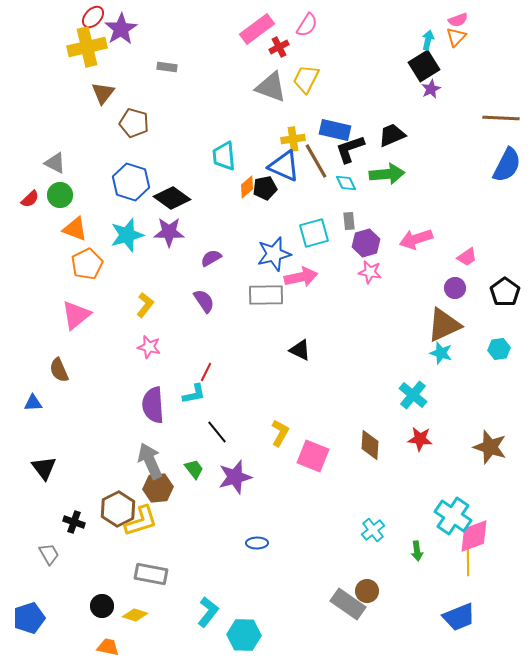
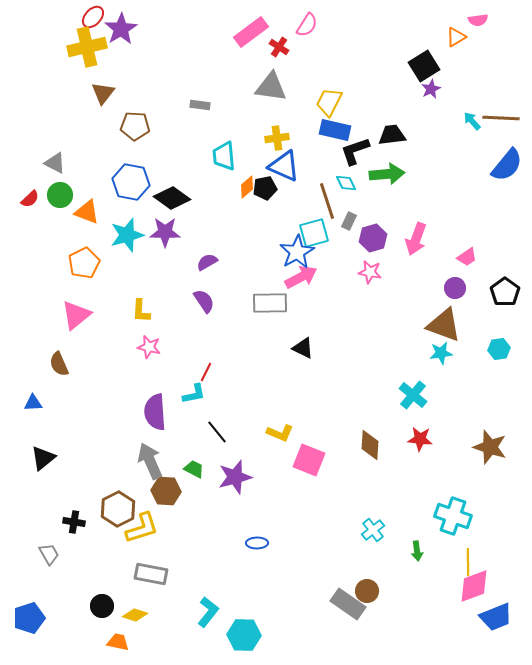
pink semicircle at (458, 20): moved 20 px right; rotated 12 degrees clockwise
pink rectangle at (257, 29): moved 6 px left, 3 px down
orange triangle at (456, 37): rotated 15 degrees clockwise
cyan arrow at (428, 40): moved 44 px right, 81 px down; rotated 54 degrees counterclockwise
red cross at (279, 47): rotated 30 degrees counterclockwise
gray rectangle at (167, 67): moved 33 px right, 38 px down
yellow trapezoid at (306, 79): moved 23 px right, 23 px down
gray triangle at (271, 87): rotated 12 degrees counterclockwise
brown pentagon at (134, 123): moved 1 px right, 3 px down; rotated 12 degrees counterclockwise
black trapezoid at (392, 135): rotated 16 degrees clockwise
yellow cross at (293, 139): moved 16 px left, 1 px up
black L-shape at (350, 149): moved 5 px right, 2 px down
brown line at (316, 161): moved 11 px right, 40 px down; rotated 12 degrees clockwise
blue semicircle at (507, 165): rotated 12 degrees clockwise
blue hexagon at (131, 182): rotated 6 degrees counterclockwise
gray rectangle at (349, 221): rotated 30 degrees clockwise
orange triangle at (75, 229): moved 12 px right, 17 px up
purple star at (169, 232): moved 4 px left
pink arrow at (416, 239): rotated 52 degrees counterclockwise
purple hexagon at (366, 243): moved 7 px right, 5 px up
blue star at (274, 254): moved 23 px right, 2 px up; rotated 16 degrees counterclockwise
purple semicircle at (211, 258): moved 4 px left, 4 px down
orange pentagon at (87, 264): moved 3 px left, 1 px up
pink arrow at (301, 277): rotated 16 degrees counterclockwise
gray rectangle at (266, 295): moved 4 px right, 8 px down
yellow L-shape at (145, 305): moved 4 px left, 6 px down; rotated 145 degrees clockwise
brown triangle at (444, 325): rotated 45 degrees clockwise
black triangle at (300, 350): moved 3 px right, 2 px up
cyan star at (441, 353): rotated 25 degrees counterclockwise
brown semicircle at (59, 370): moved 6 px up
purple semicircle at (153, 405): moved 2 px right, 7 px down
yellow L-shape at (280, 433): rotated 84 degrees clockwise
pink square at (313, 456): moved 4 px left, 4 px down
black triangle at (44, 468): moved 1 px left, 10 px up; rotated 28 degrees clockwise
green trapezoid at (194, 469): rotated 25 degrees counterclockwise
brown hexagon at (158, 488): moved 8 px right, 3 px down; rotated 8 degrees clockwise
cyan cross at (453, 516): rotated 15 degrees counterclockwise
yellow L-shape at (141, 521): moved 1 px right, 7 px down
black cross at (74, 522): rotated 10 degrees counterclockwise
pink diamond at (474, 536): moved 50 px down
blue trapezoid at (459, 617): moved 37 px right
orange trapezoid at (108, 647): moved 10 px right, 5 px up
